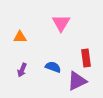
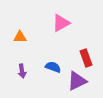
pink triangle: rotated 30 degrees clockwise
red rectangle: rotated 12 degrees counterclockwise
purple arrow: moved 1 px down; rotated 32 degrees counterclockwise
